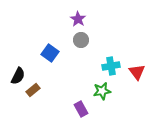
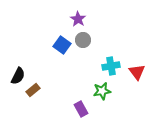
gray circle: moved 2 px right
blue square: moved 12 px right, 8 px up
